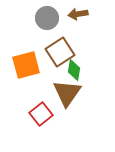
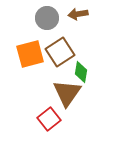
orange square: moved 4 px right, 11 px up
green diamond: moved 7 px right, 2 px down
red square: moved 8 px right, 5 px down
